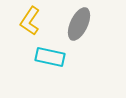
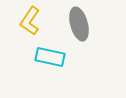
gray ellipse: rotated 40 degrees counterclockwise
